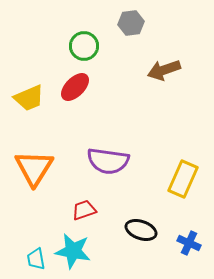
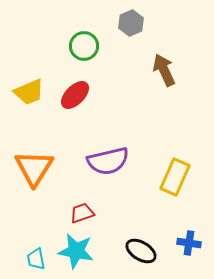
gray hexagon: rotated 15 degrees counterclockwise
brown arrow: rotated 84 degrees clockwise
red ellipse: moved 8 px down
yellow trapezoid: moved 6 px up
purple semicircle: rotated 21 degrees counterclockwise
yellow rectangle: moved 8 px left, 2 px up
red trapezoid: moved 2 px left, 3 px down
black ellipse: moved 21 px down; rotated 12 degrees clockwise
blue cross: rotated 15 degrees counterclockwise
cyan star: moved 3 px right
